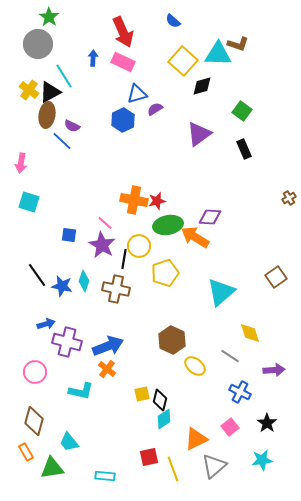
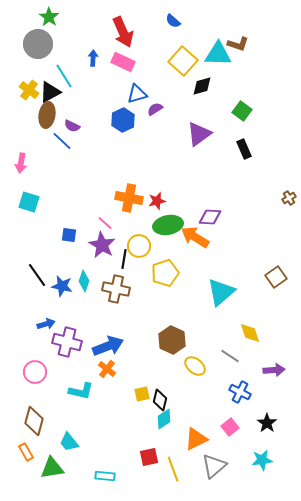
orange cross at (134, 200): moved 5 px left, 2 px up
